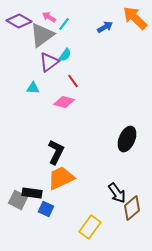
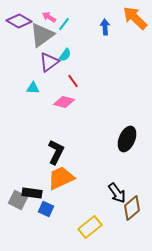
blue arrow: rotated 63 degrees counterclockwise
yellow rectangle: rotated 15 degrees clockwise
